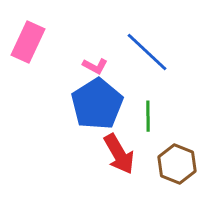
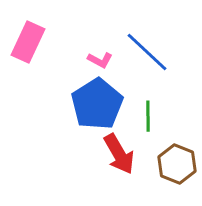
pink L-shape: moved 5 px right, 6 px up
